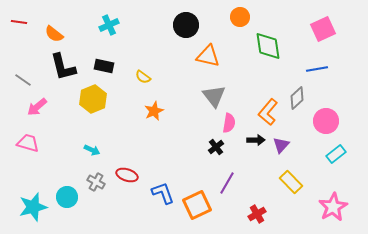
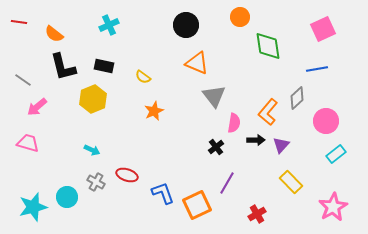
orange triangle: moved 11 px left, 7 px down; rotated 10 degrees clockwise
pink semicircle: moved 5 px right
